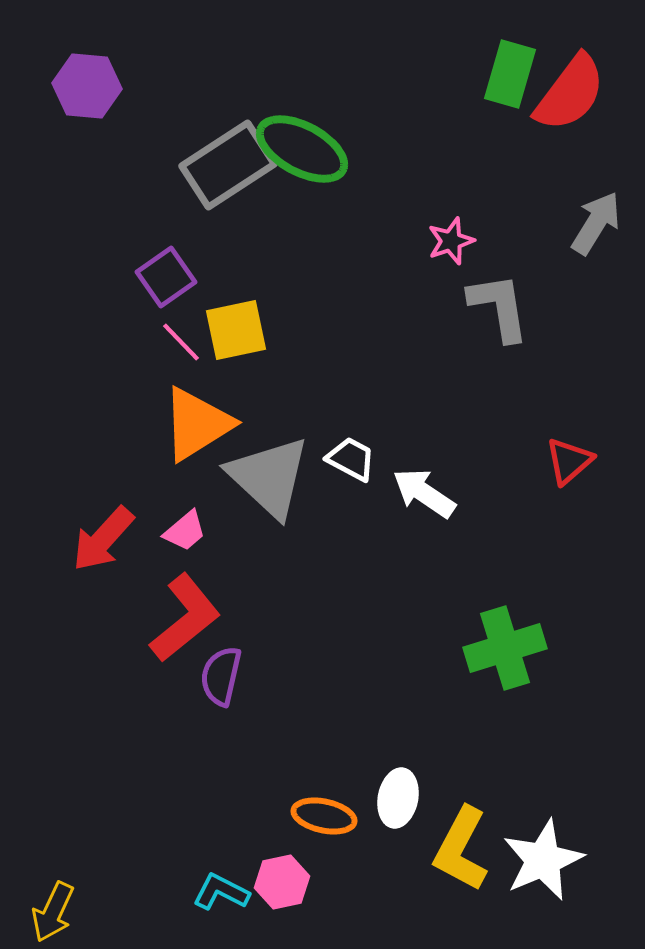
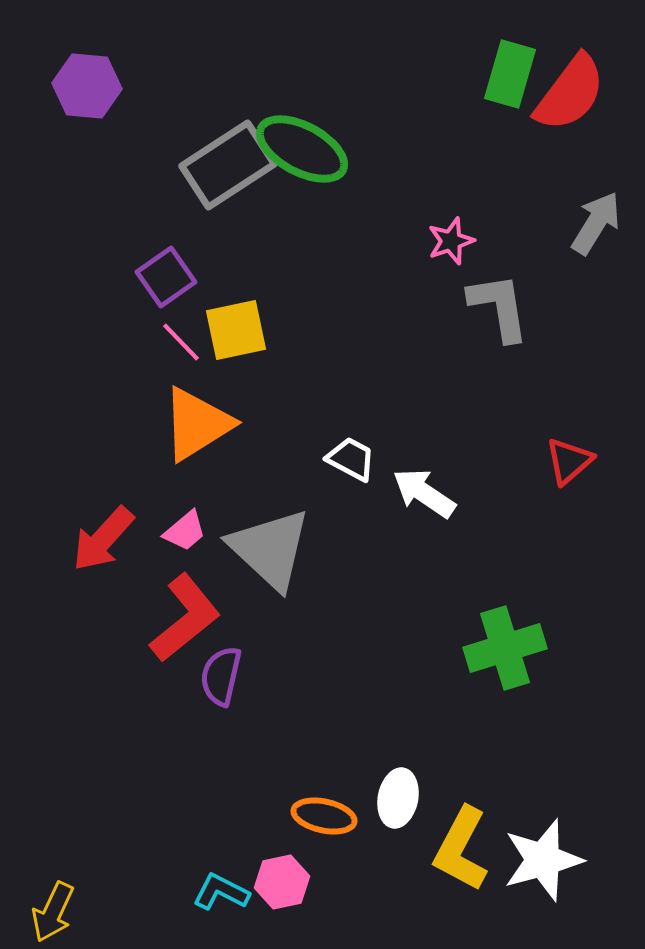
gray triangle: moved 1 px right, 72 px down
white star: rotated 8 degrees clockwise
